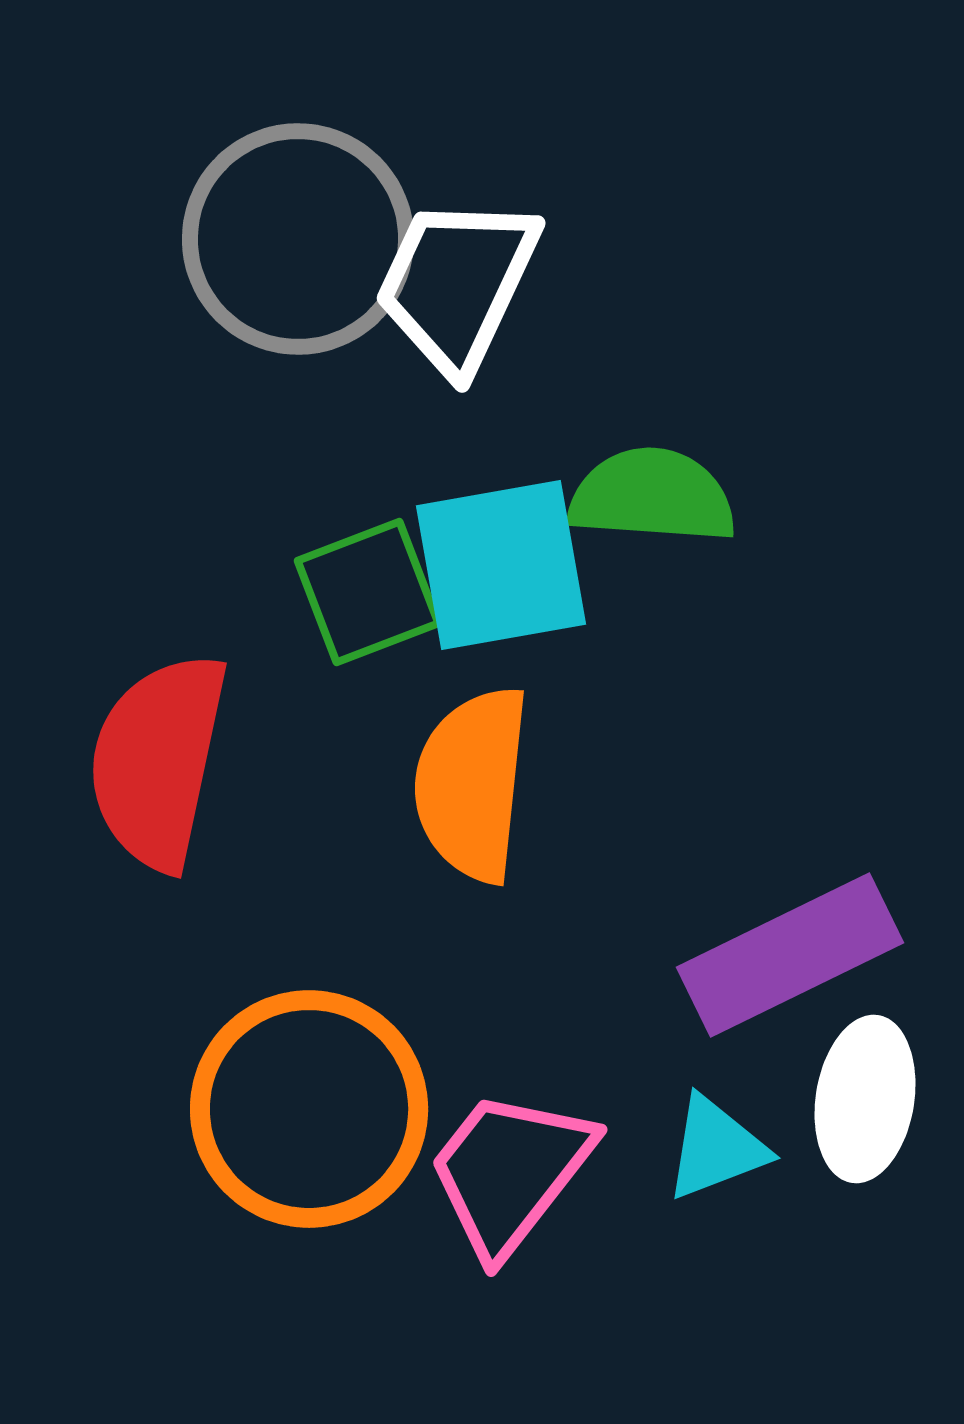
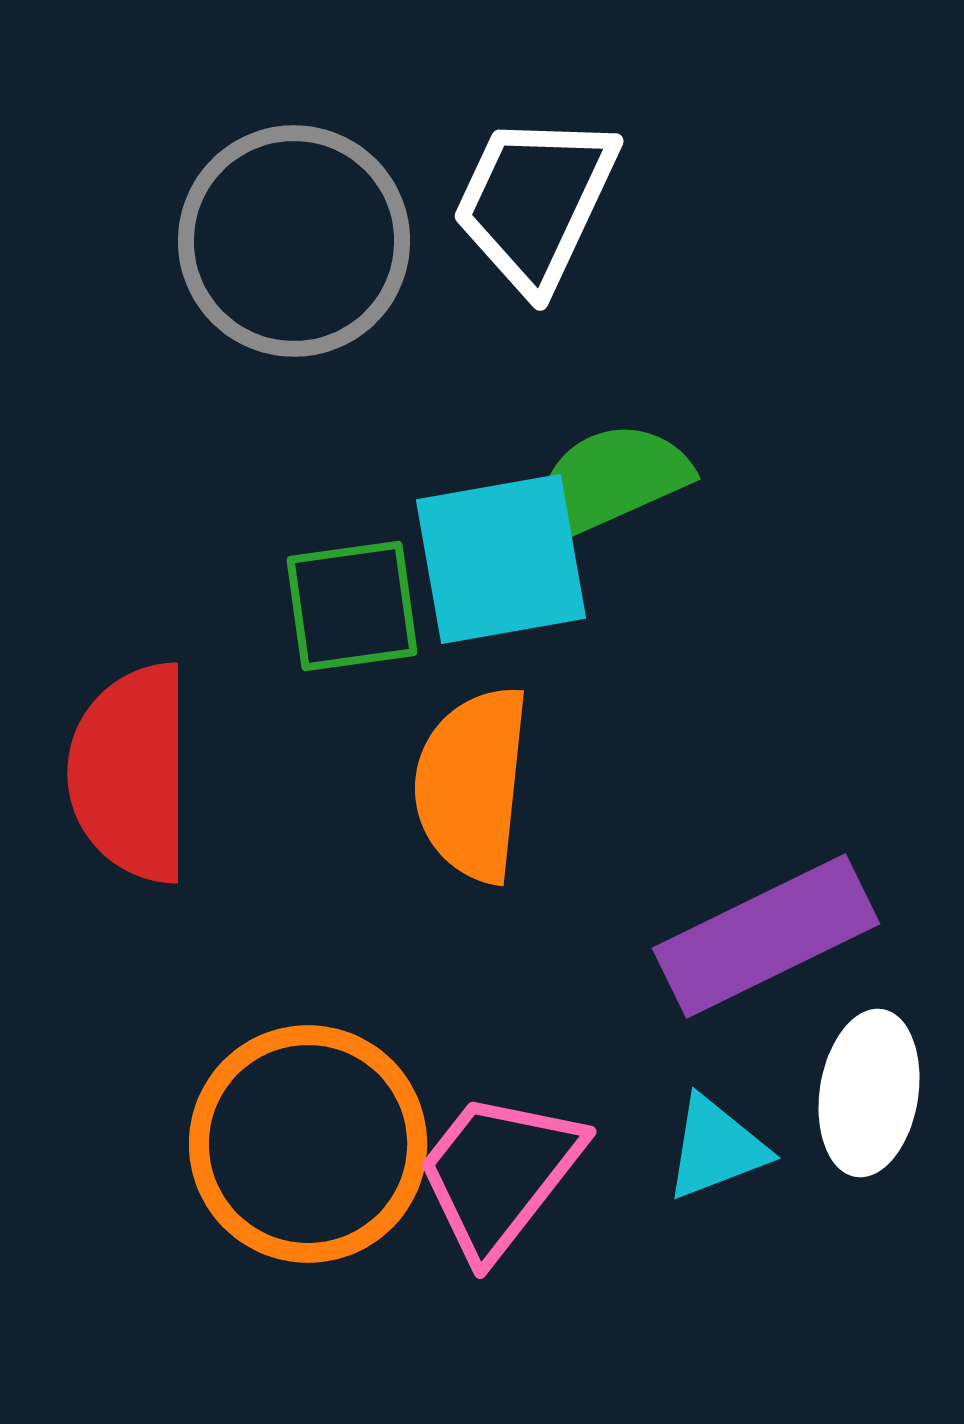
gray circle: moved 4 px left, 2 px down
white trapezoid: moved 78 px right, 82 px up
green semicircle: moved 42 px left, 15 px up; rotated 28 degrees counterclockwise
cyan square: moved 6 px up
green square: moved 16 px left, 14 px down; rotated 13 degrees clockwise
red semicircle: moved 27 px left, 12 px down; rotated 12 degrees counterclockwise
purple rectangle: moved 24 px left, 19 px up
white ellipse: moved 4 px right, 6 px up
orange circle: moved 1 px left, 35 px down
pink trapezoid: moved 11 px left, 2 px down
